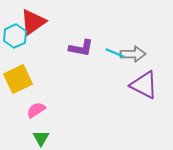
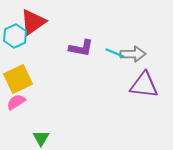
purple triangle: rotated 20 degrees counterclockwise
pink semicircle: moved 20 px left, 8 px up
